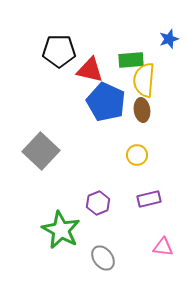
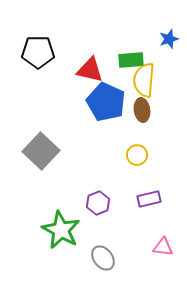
black pentagon: moved 21 px left, 1 px down
